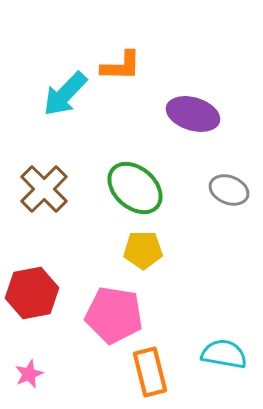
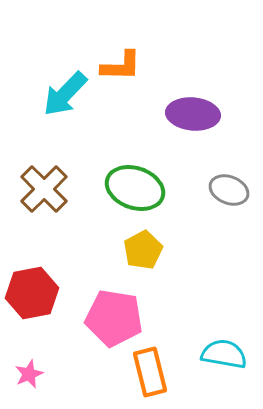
purple ellipse: rotated 12 degrees counterclockwise
green ellipse: rotated 22 degrees counterclockwise
yellow pentagon: rotated 27 degrees counterclockwise
pink pentagon: moved 3 px down
